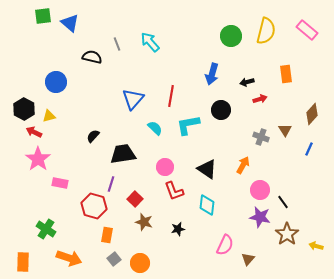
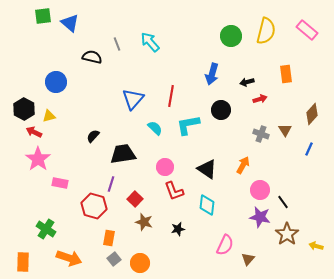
gray cross at (261, 137): moved 3 px up
orange rectangle at (107, 235): moved 2 px right, 3 px down
